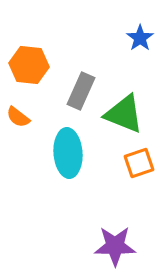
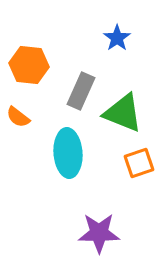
blue star: moved 23 px left
green triangle: moved 1 px left, 1 px up
purple star: moved 16 px left, 13 px up
